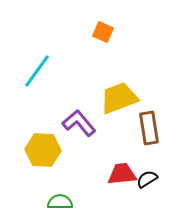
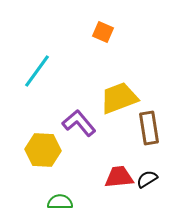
red trapezoid: moved 3 px left, 3 px down
